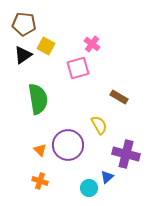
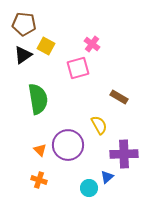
purple cross: moved 2 px left; rotated 16 degrees counterclockwise
orange cross: moved 1 px left, 1 px up
